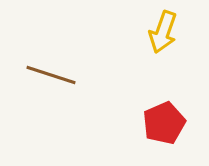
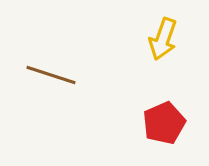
yellow arrow: moved 7 px down
